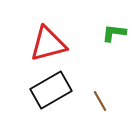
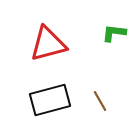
black rectangle: moved 1 px left, 10 px down; rotated 15 degrees clockwise
